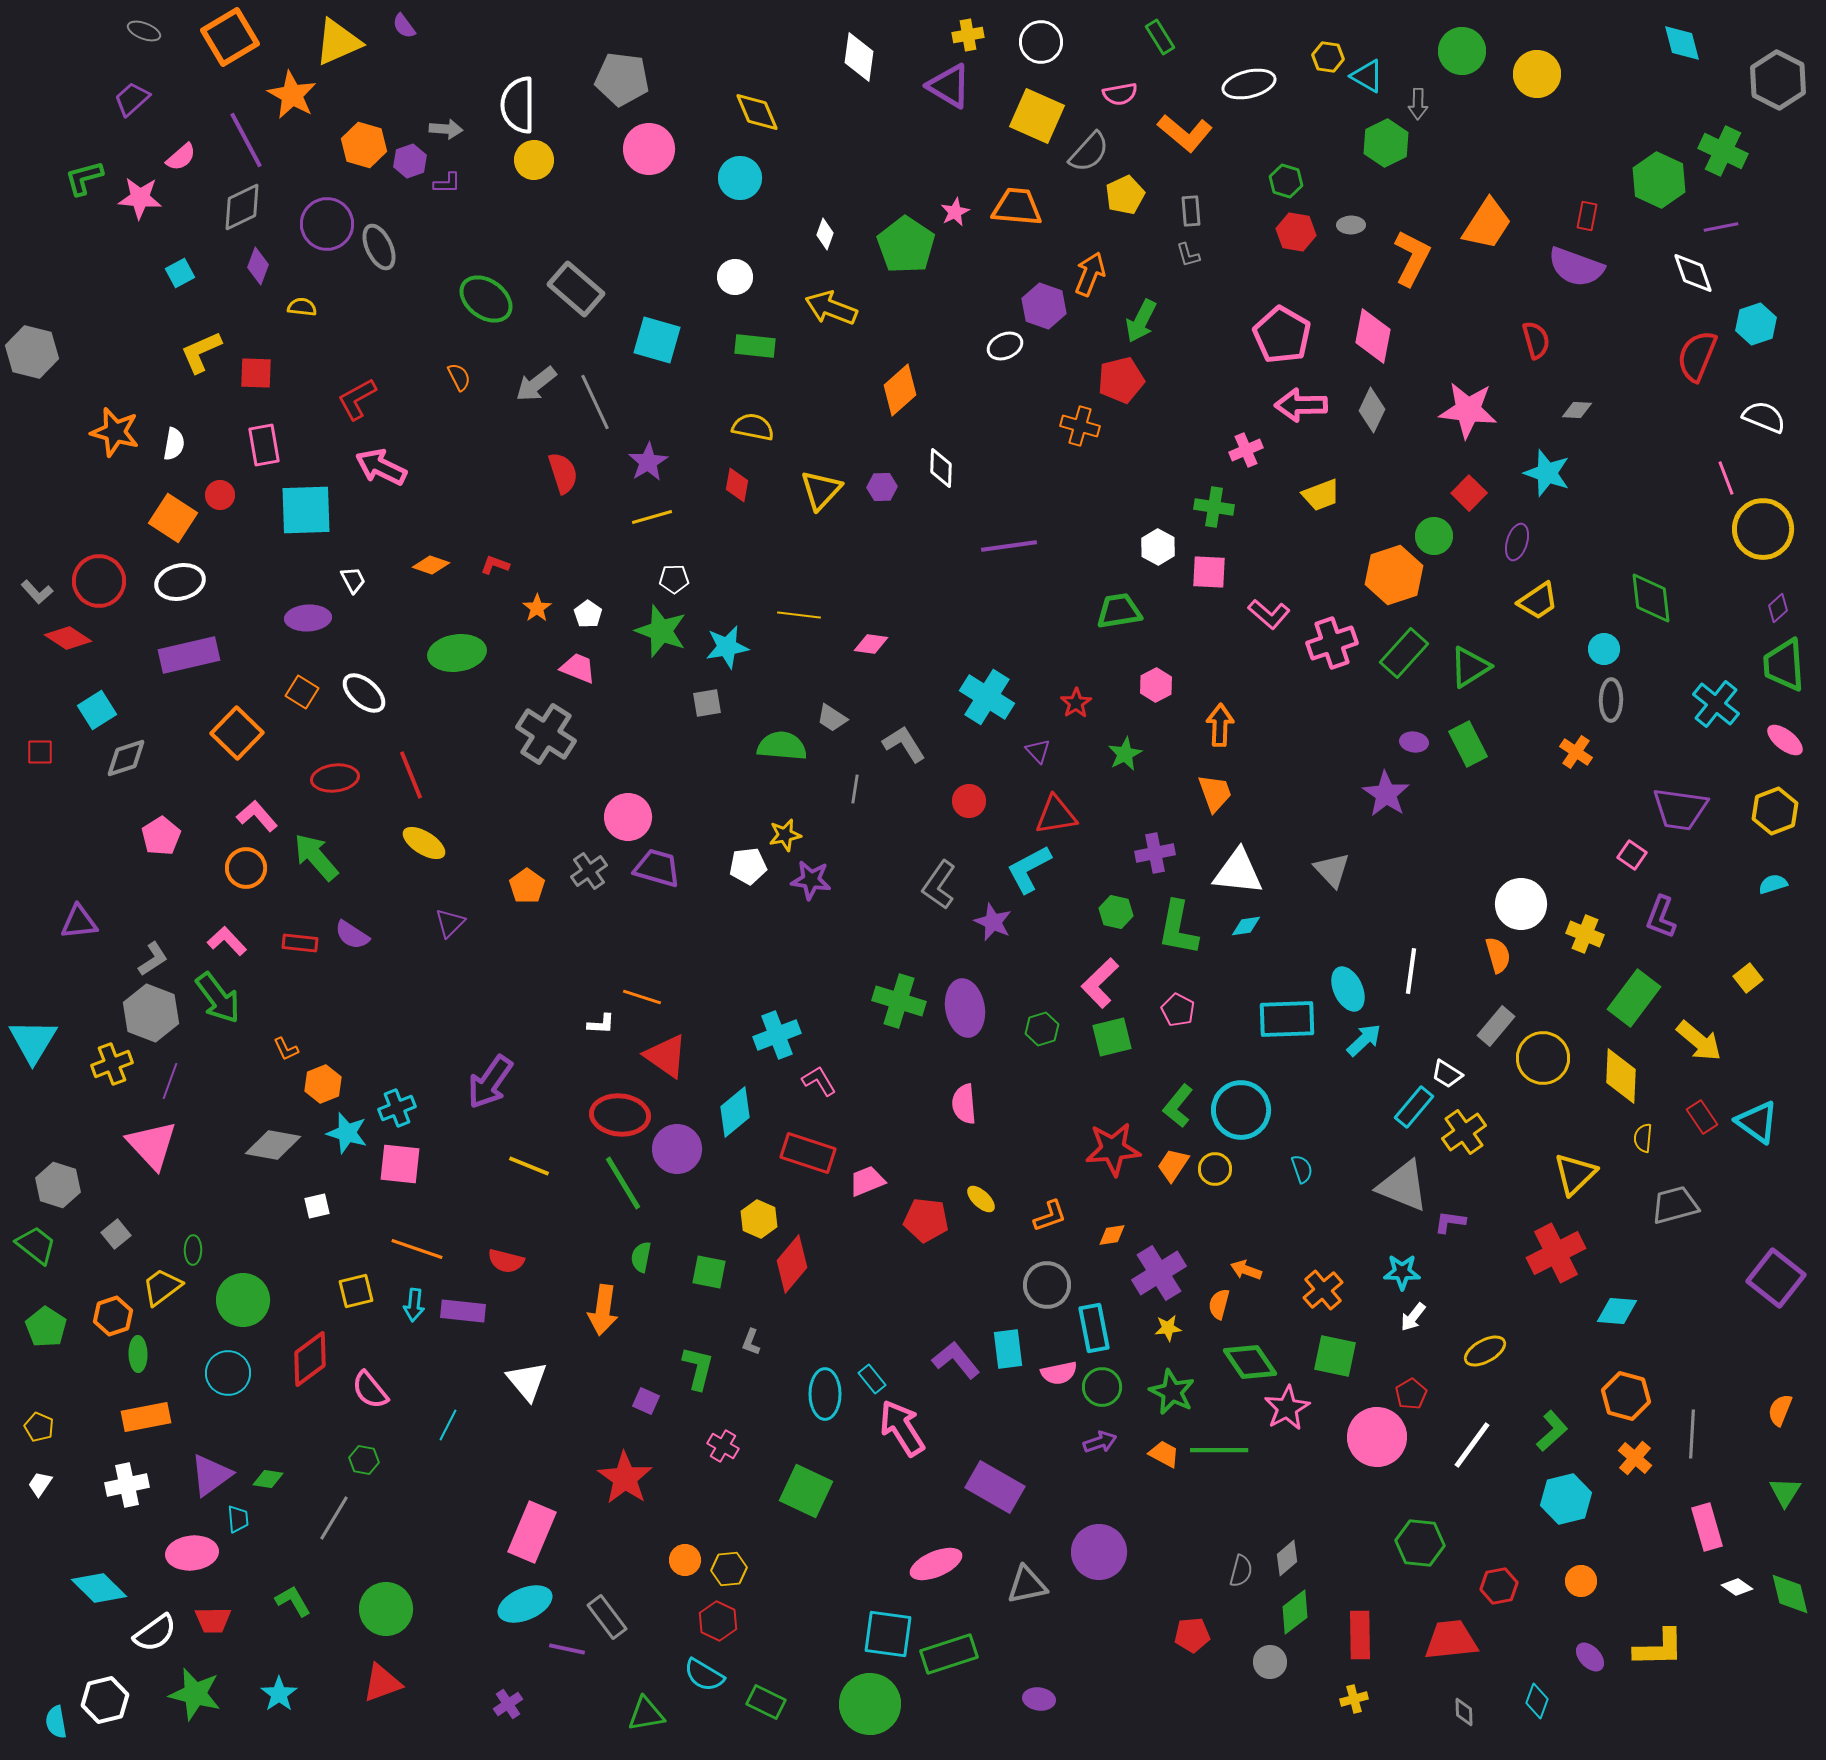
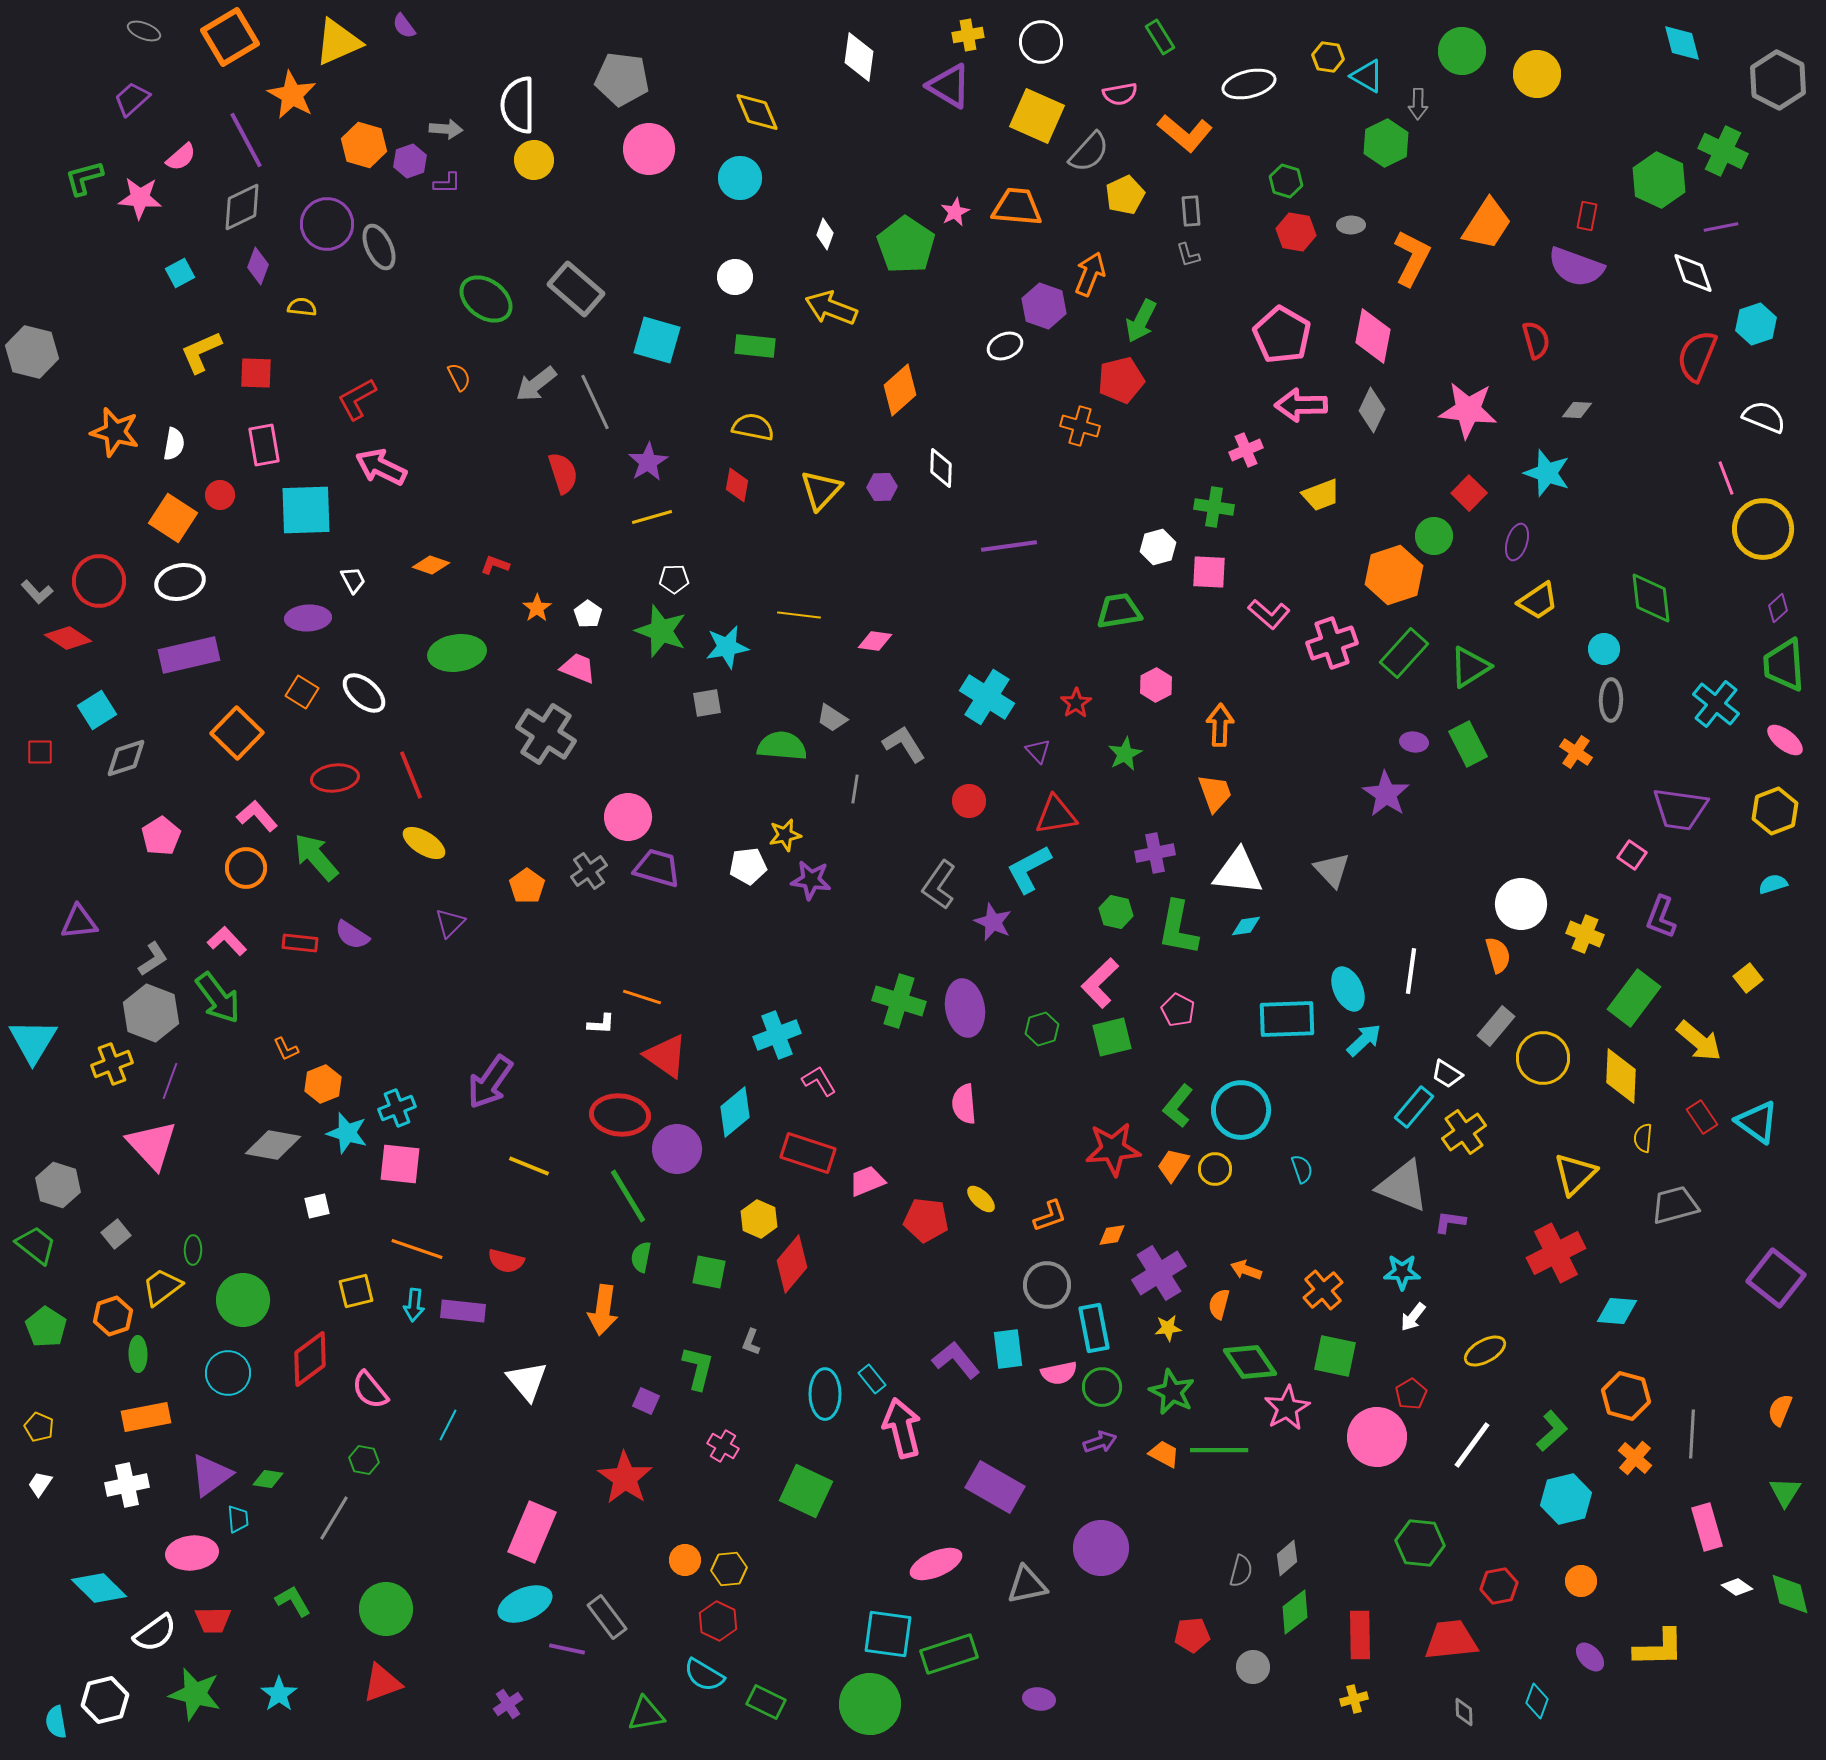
white hexagon at (1158, 547): rotated 16 degrees clockwise
pink diamond at (871, 644): moved 4 px right, 3 px up
green line at (623, 1183): moved 5 px right, 13 px down
pink arrow at (902, 1428): rotated 18 degrees clockwise
purple circle at (1099, 1552): moved 2 px right, 4 px up
gray circle at (1270, 1662): moved 17 px left, 5 px down
